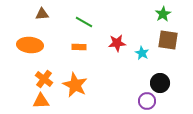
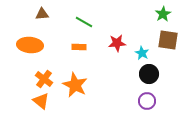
black circle: moved 11 px left, 9 px up
orange triangle: rotated 42 degrees clockwise
